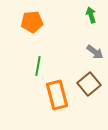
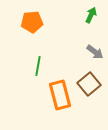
green arrow: rotated 42 degrees clockwise
orange rectangle: moved 3 px right
